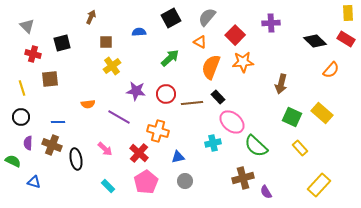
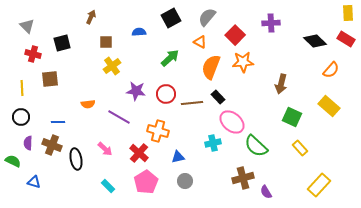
yellow line at (22, 88): rotated 14 degrees clockwise
yellow rectangle at (322, 113): moved 7 px right, 7 px up
